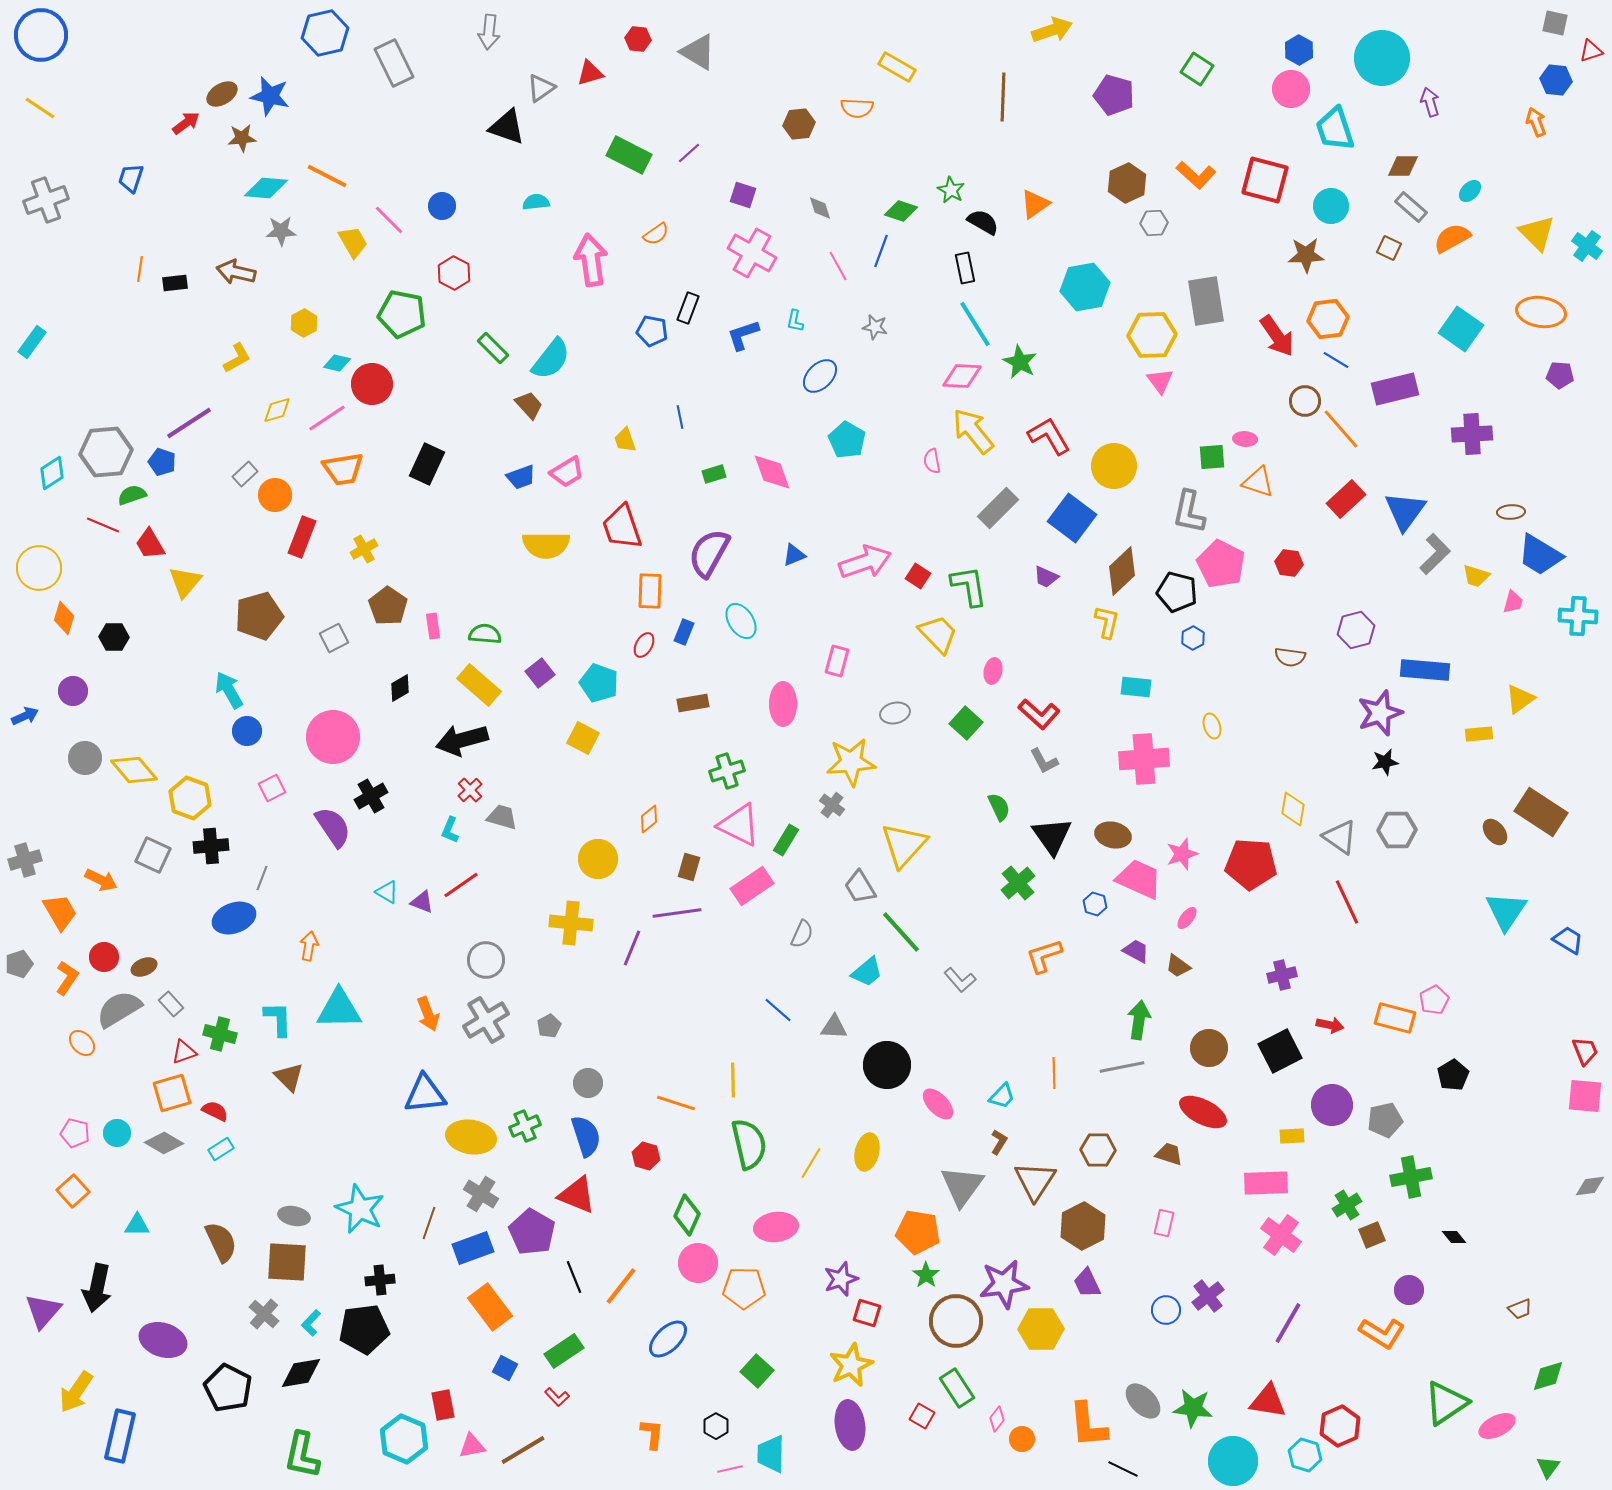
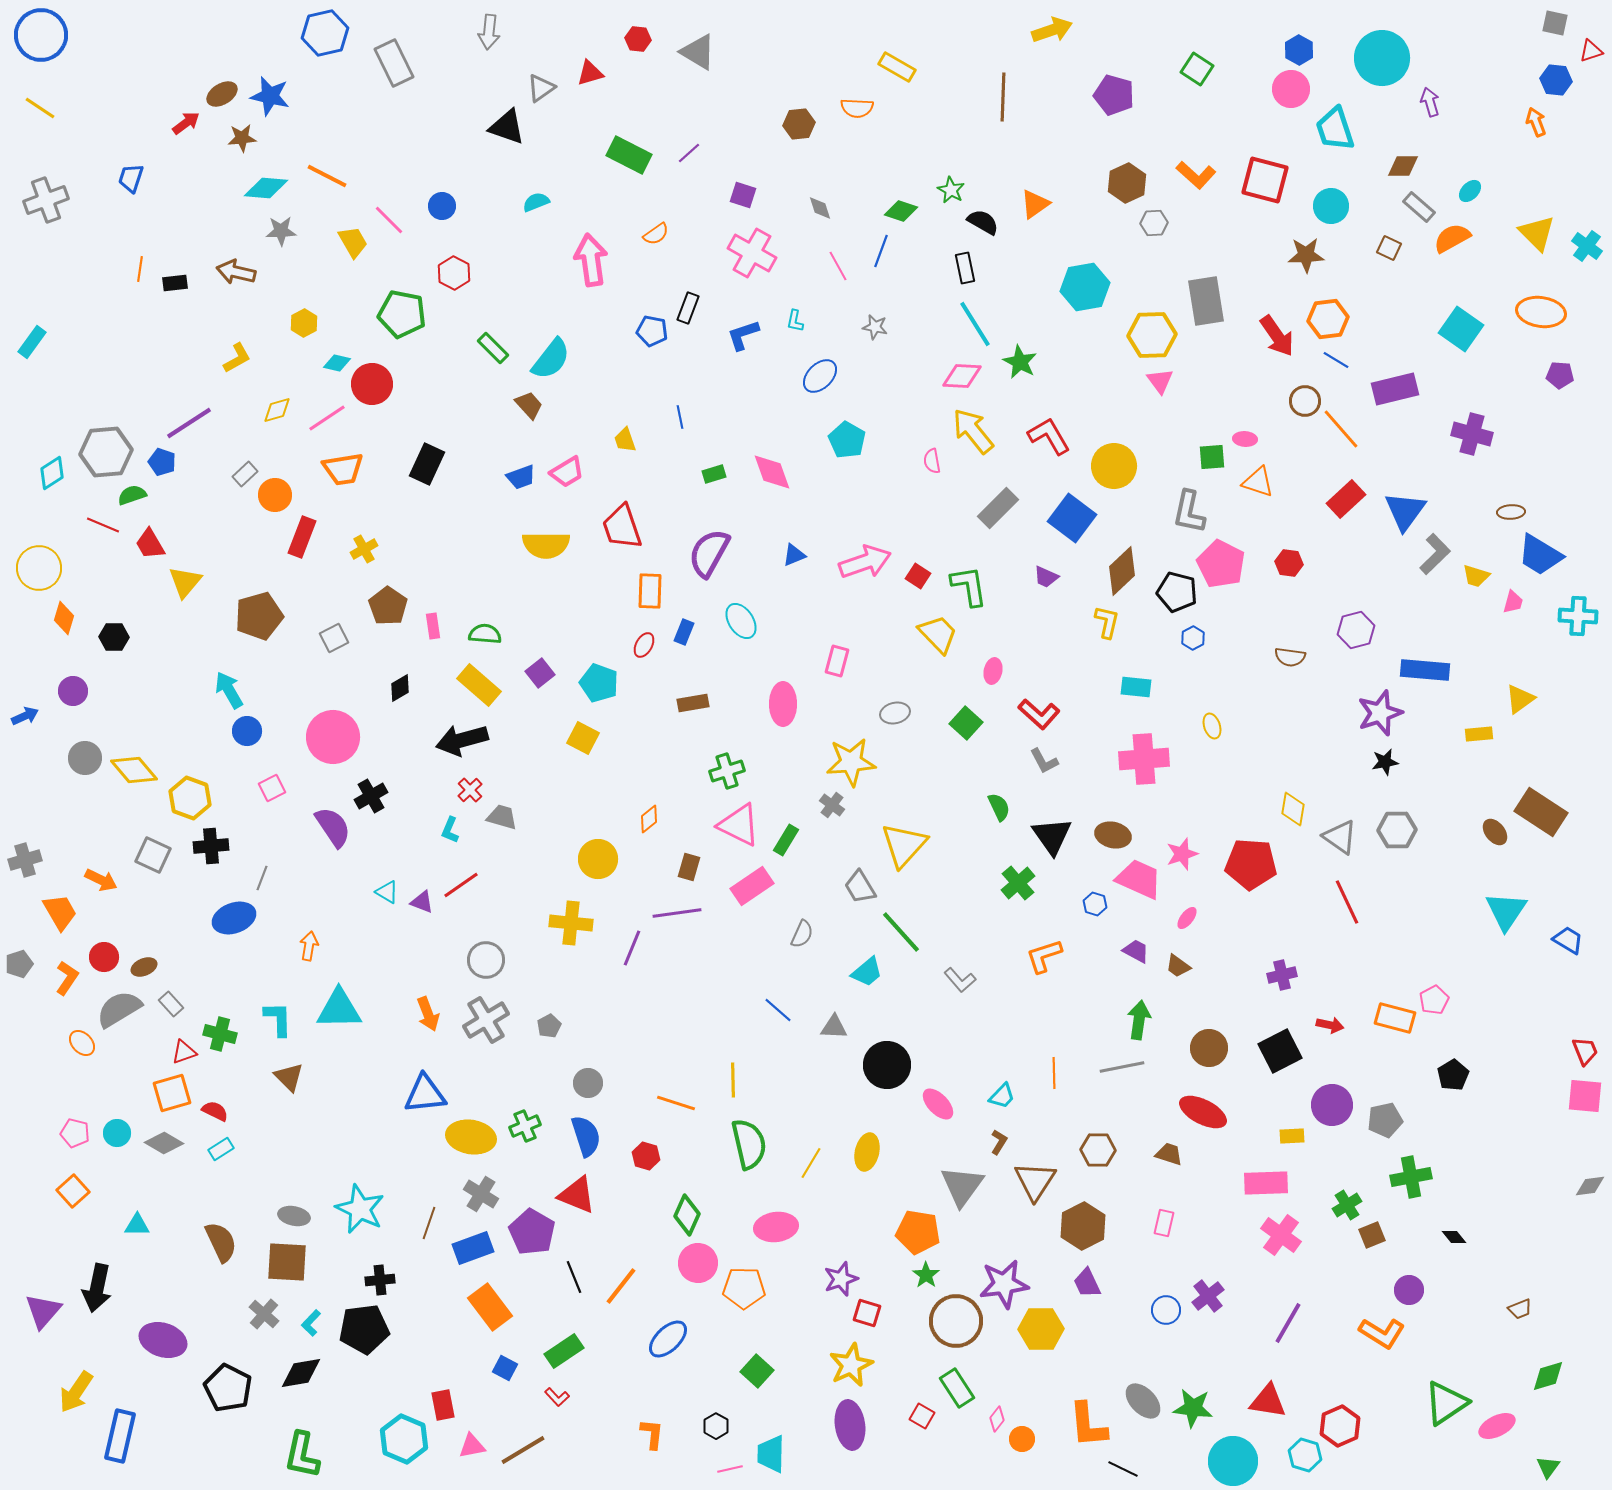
cyan semicircle at (536, 202): rotated 16 degrees counterclockwise
gray rectangle at (1411, 207): moved 8 px right
purple cross at (1472, 434): rotated 18 degrees clockwise
